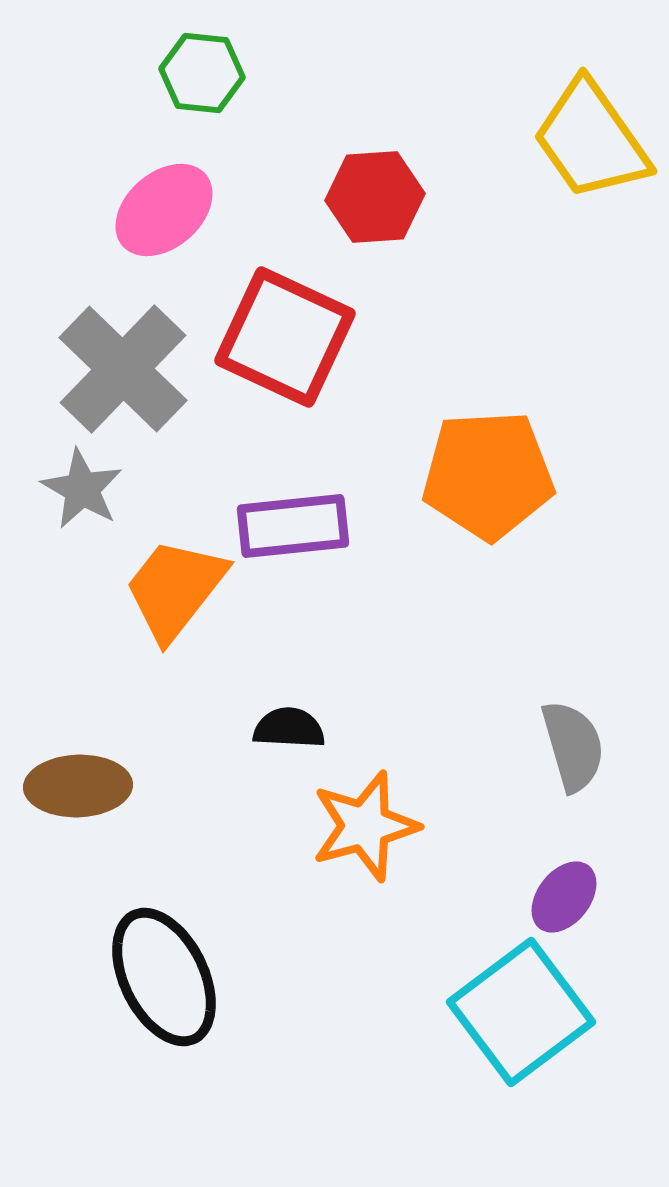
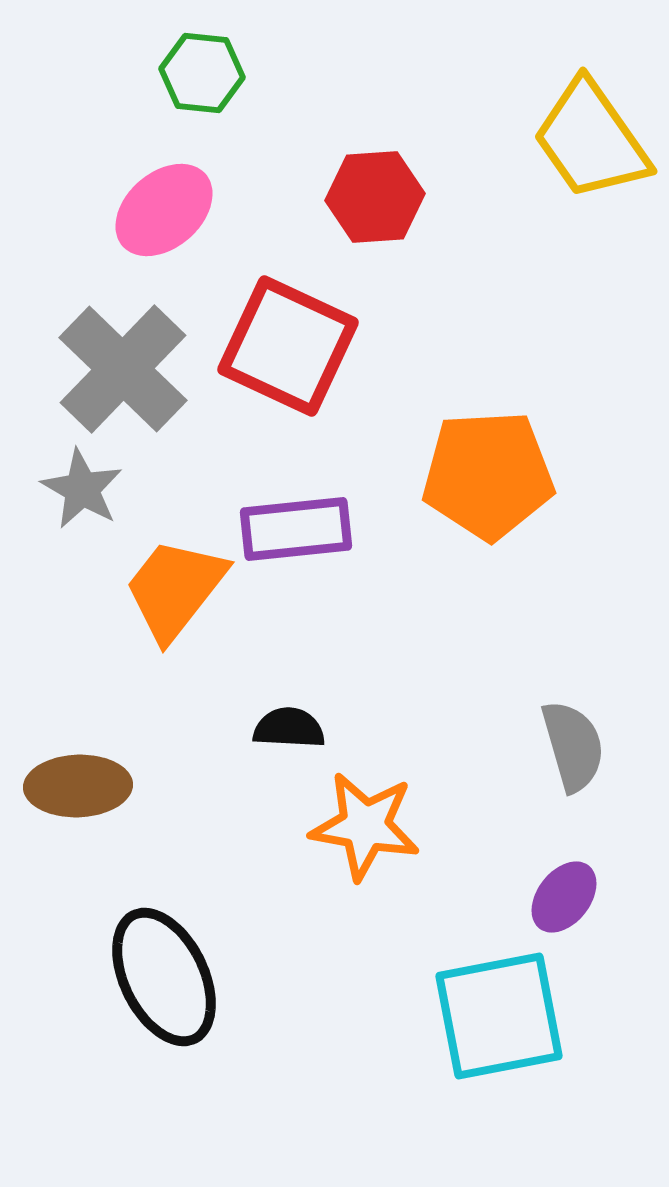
red square: moved 3 px right, 9 px down
purple rectangle: moved 3 px right, 3 px down
orange star: rotated 25 degrees clockwise
cyan square: moved 22 px left, 4 px down; rotated 26 degrees clockwise
